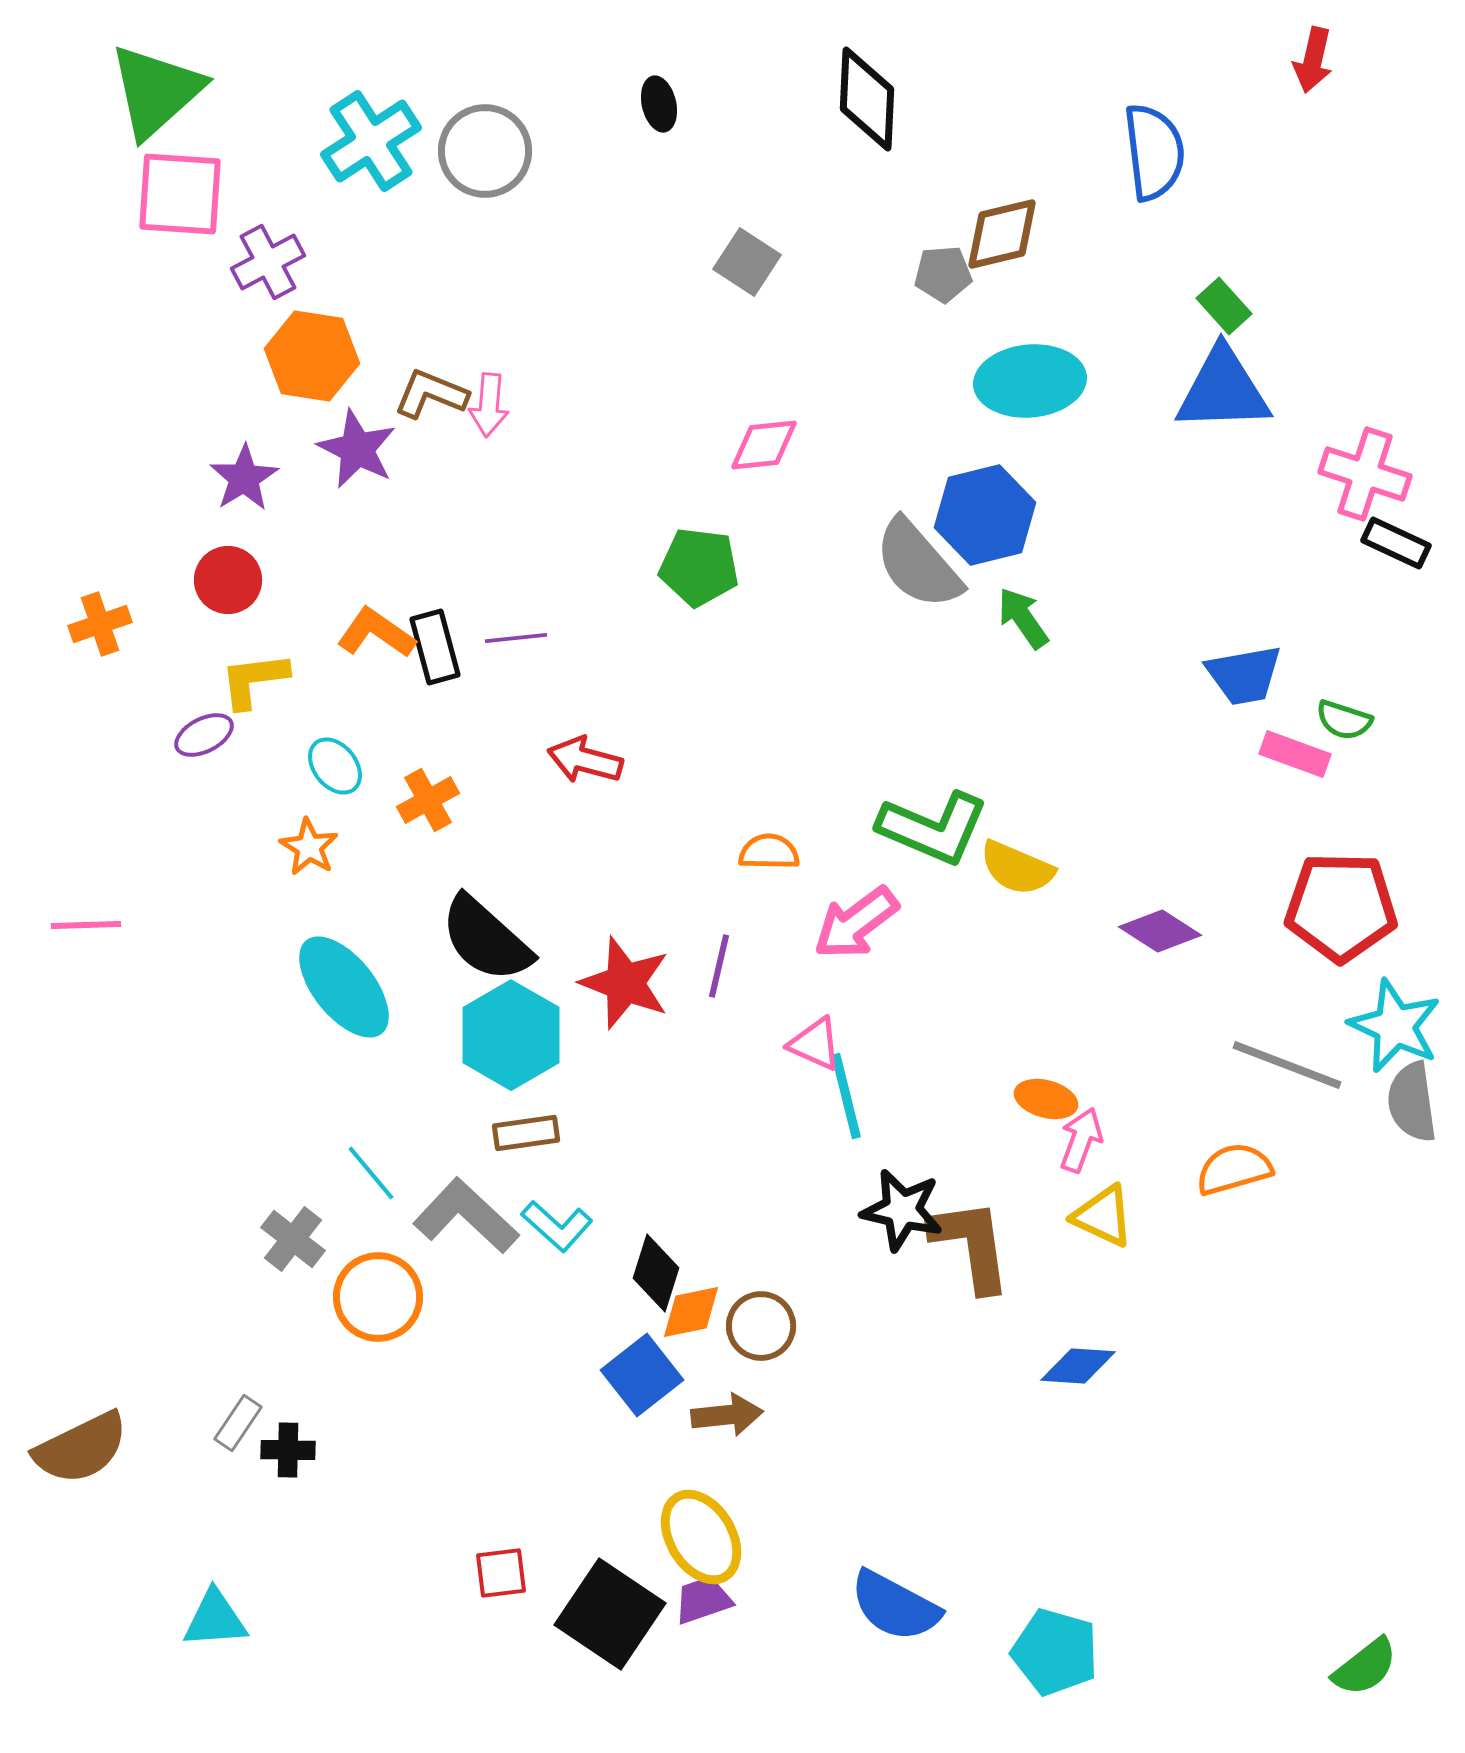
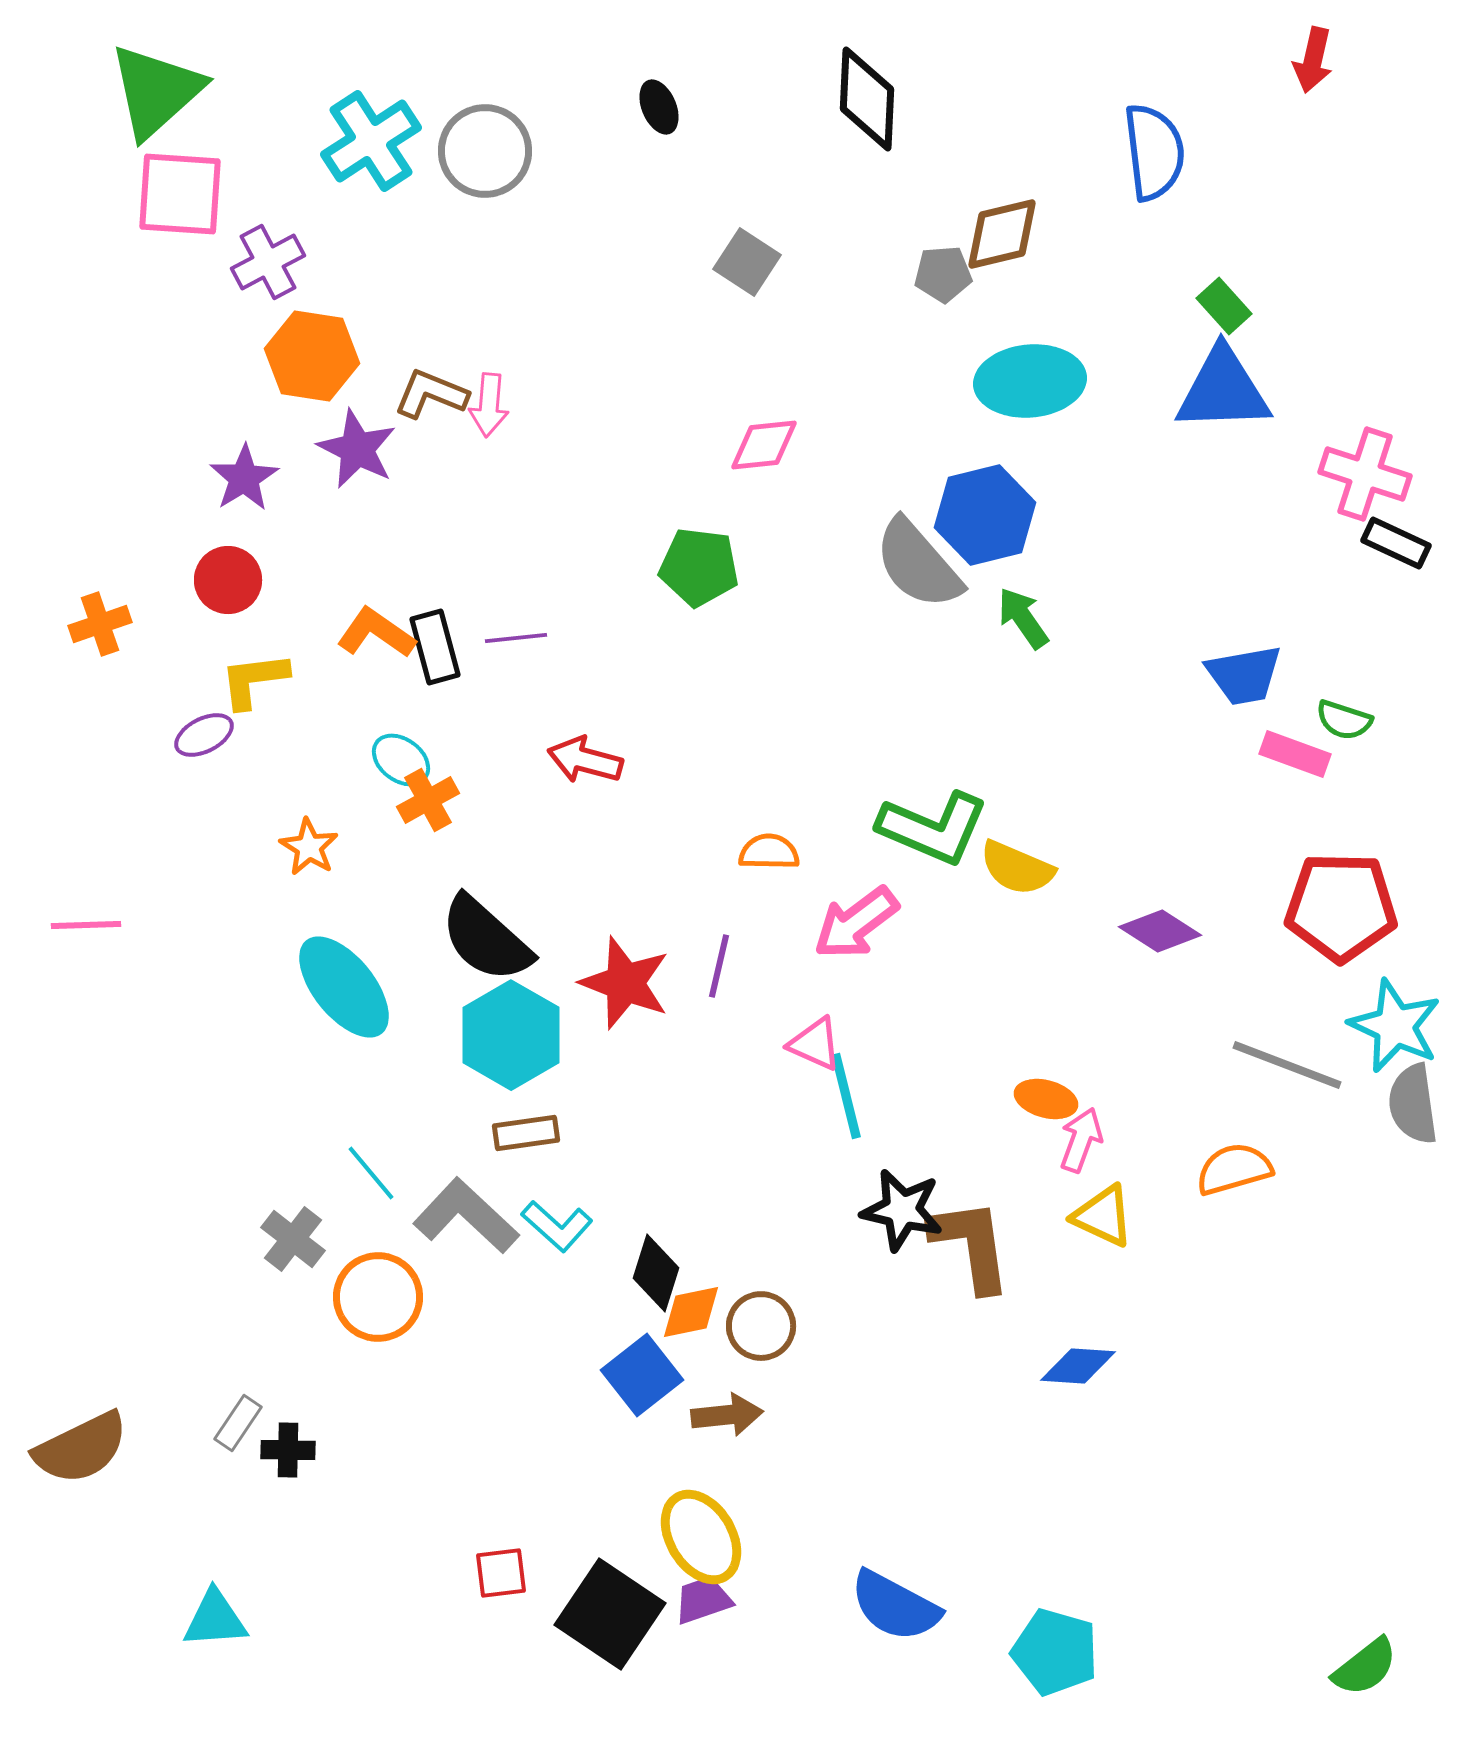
black ellipse at (659, 104): moved 3 px down; rotated 10 degrees counterclockwise
cyan ellipse at (335, 766): moved 66 px right, 6 px up; rotated 14 degrees counterclockwise
gray semicircle at (1412, 1102): moved 1 px right, 2 px down
